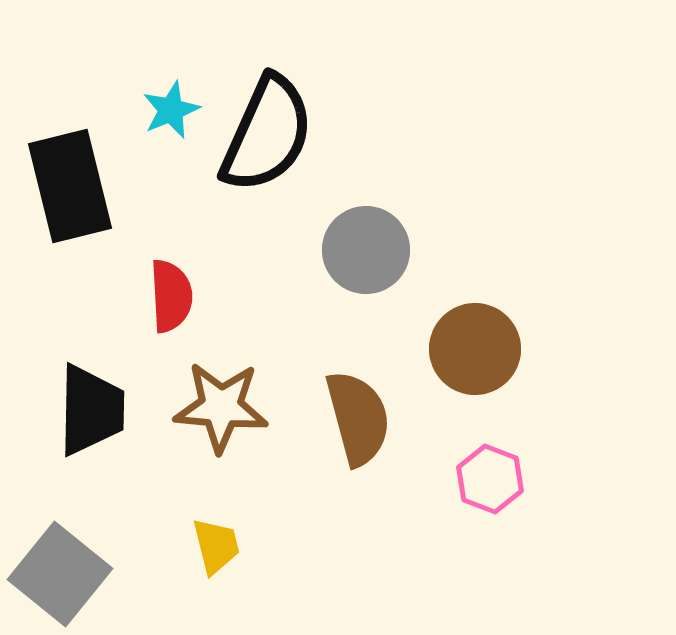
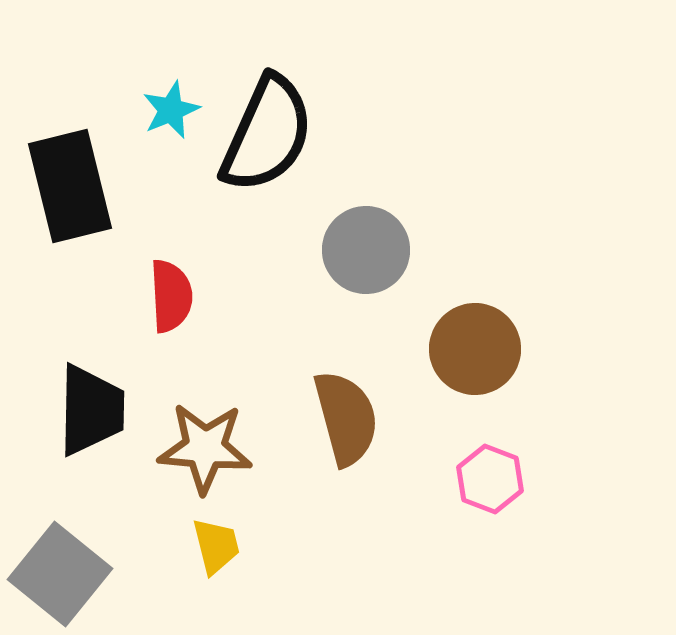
brown star: moved 16 px left, 41 px down
brown semicircle: moved 12 px left
